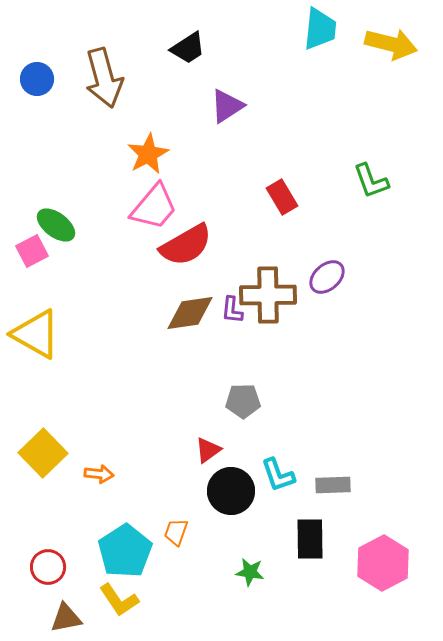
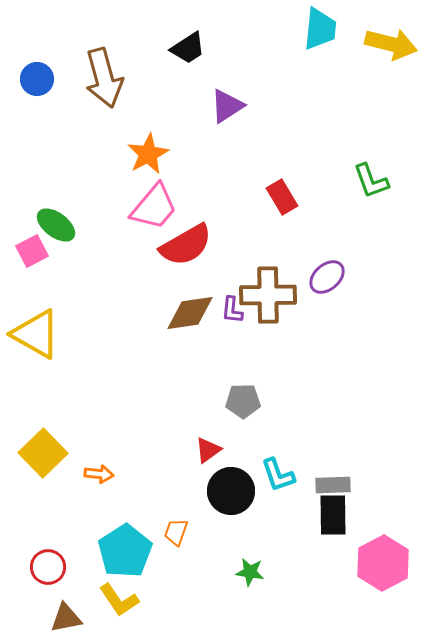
black rectangle: moved 23 px right, 24 px up
